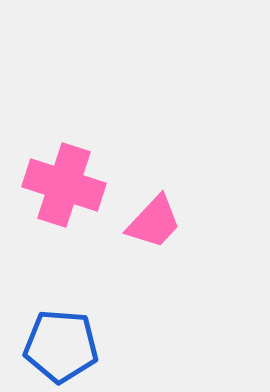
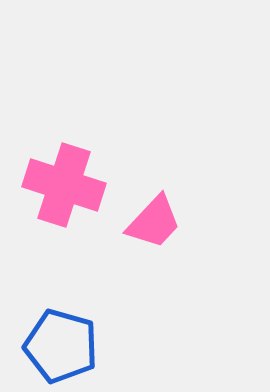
blue pentagon: rotated 12 degrees clockwise
